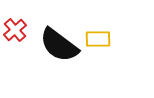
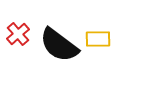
red cross: moved 3 px right, 4 px down
